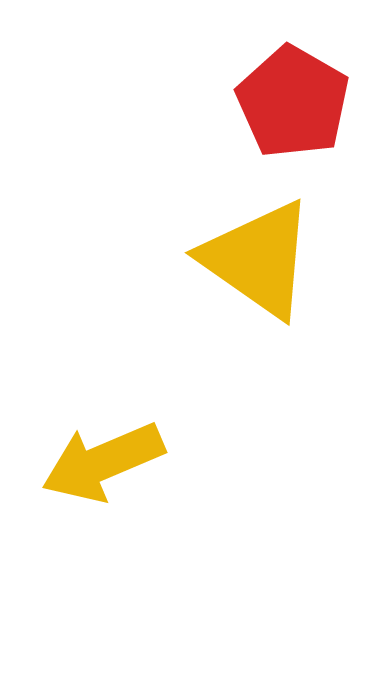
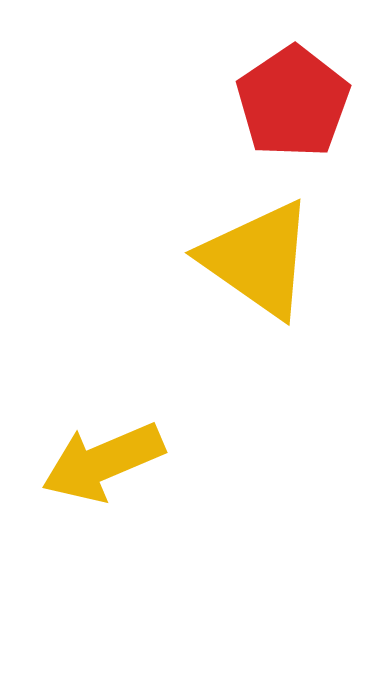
red pentagon: rotated 8 degrees clockwise
